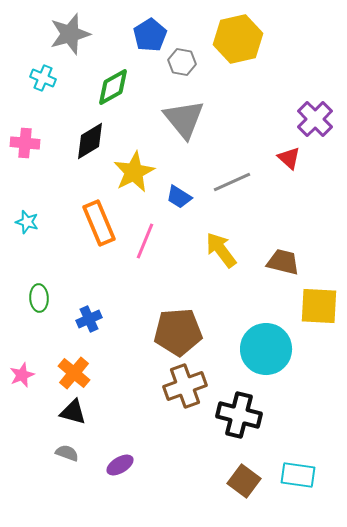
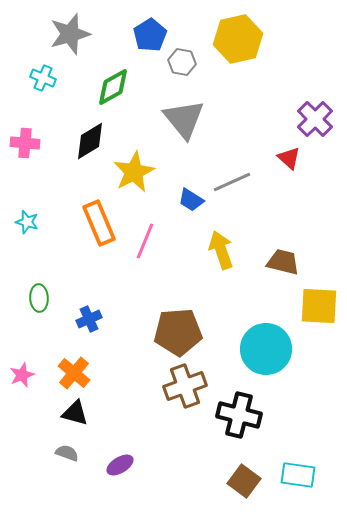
blue trapezoid: moved 12 px right, 3 px down
yellow arrow: rotated 18 degrees clockwise
black triangle: moved 2 px right, 1 px down
